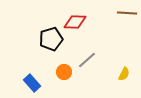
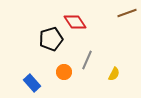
brown line: rotated 24 degrees counterclockwise
red diamond: rotated 55 degrees clockwise
gray line: rotated 24 degrees counterclockwise
yellow semicircle: moved 10 px left
